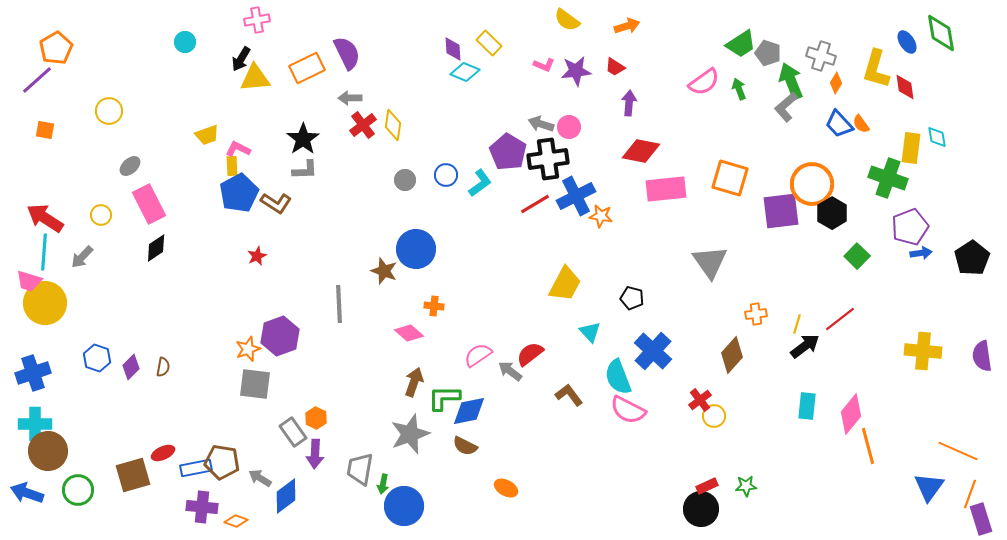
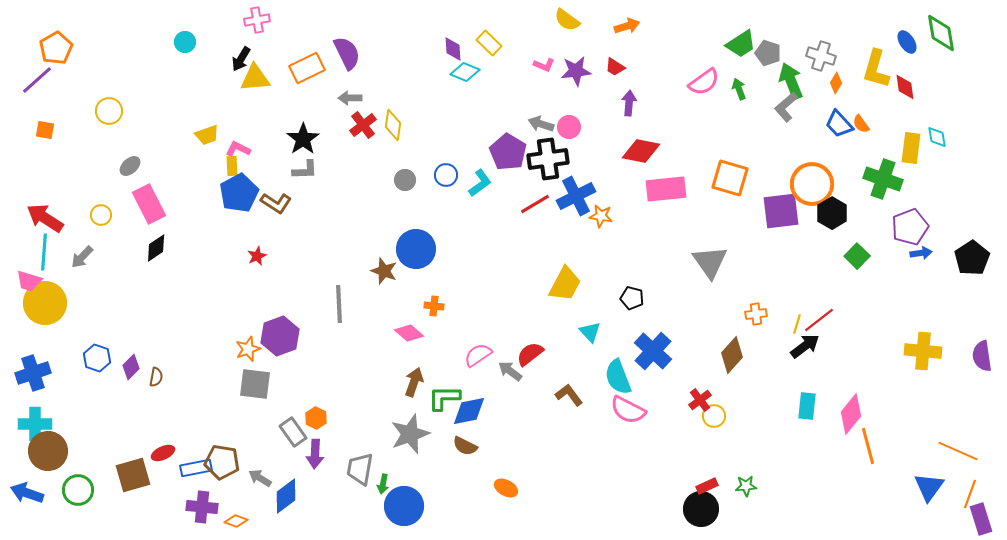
green cross at (888, 178): moved 5 px left, 1 px down
red line at (840, 319): moved 21 px left, 1 px down
brown semicircle at (163, 367): moved 7 px left, 10 px down
